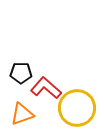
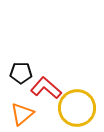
orange triangle: rotated 20 degrees counterclockwise
